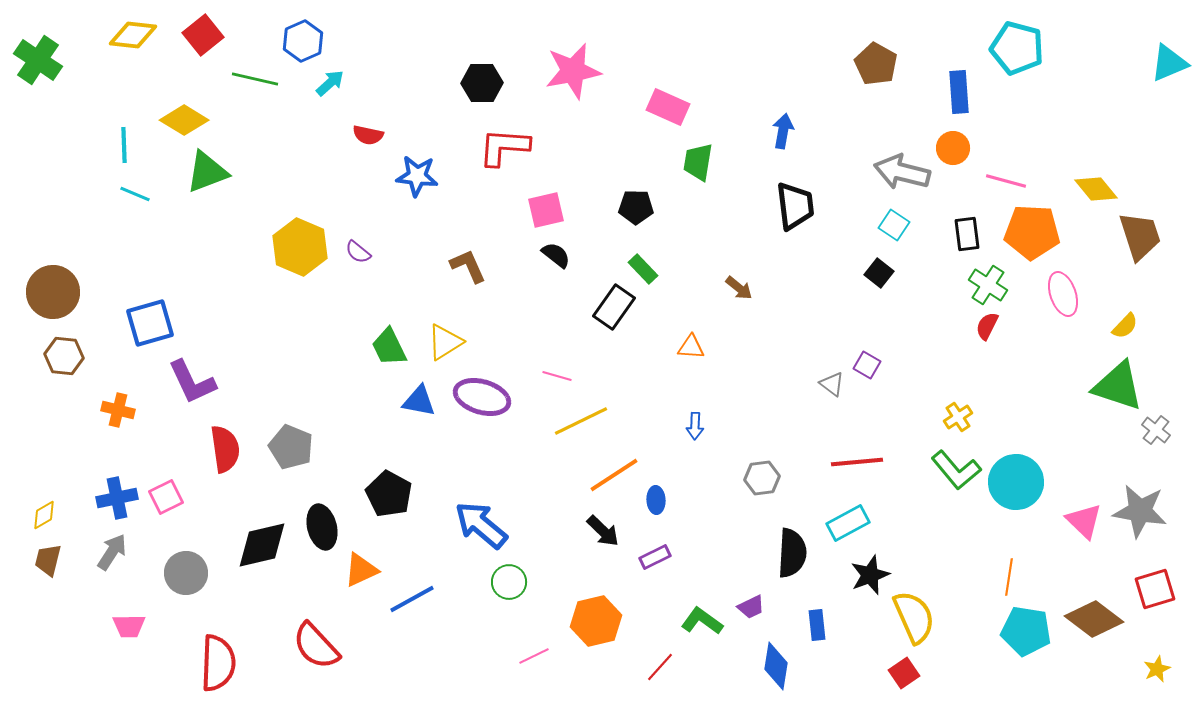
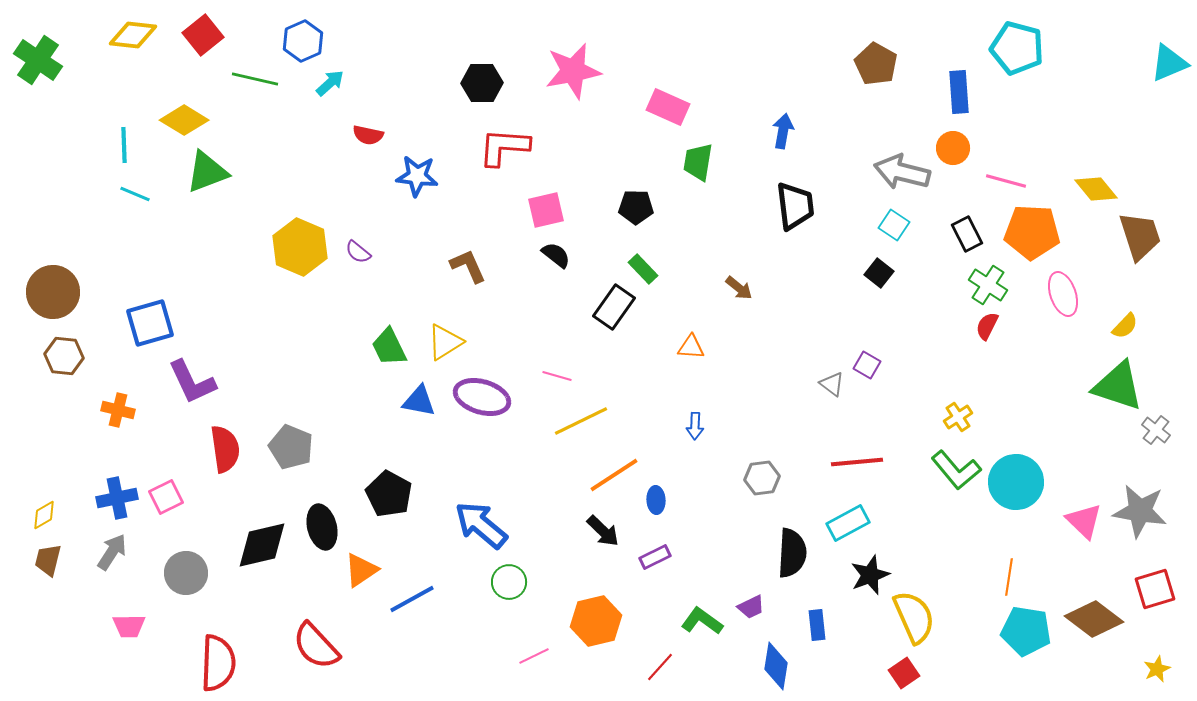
black rectangle at (967, 234): rotated 20 degrees counterclockwise
orange triangle at (361, 570): rotated 9 degrees counterclockwise
